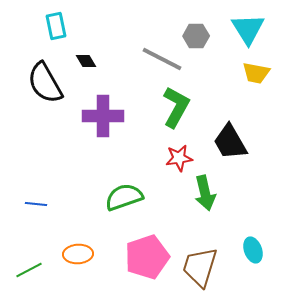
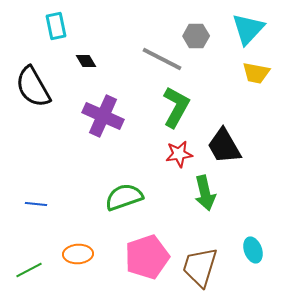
cyan triangle: rotated 15 degrees clockwise
black semicircle: moved 12 px left, 4 px down
purple cross: rotated 24 degrees clockwise
black trapezoid: moved 6 px left, 4 px down
red star: moved 4 px up
